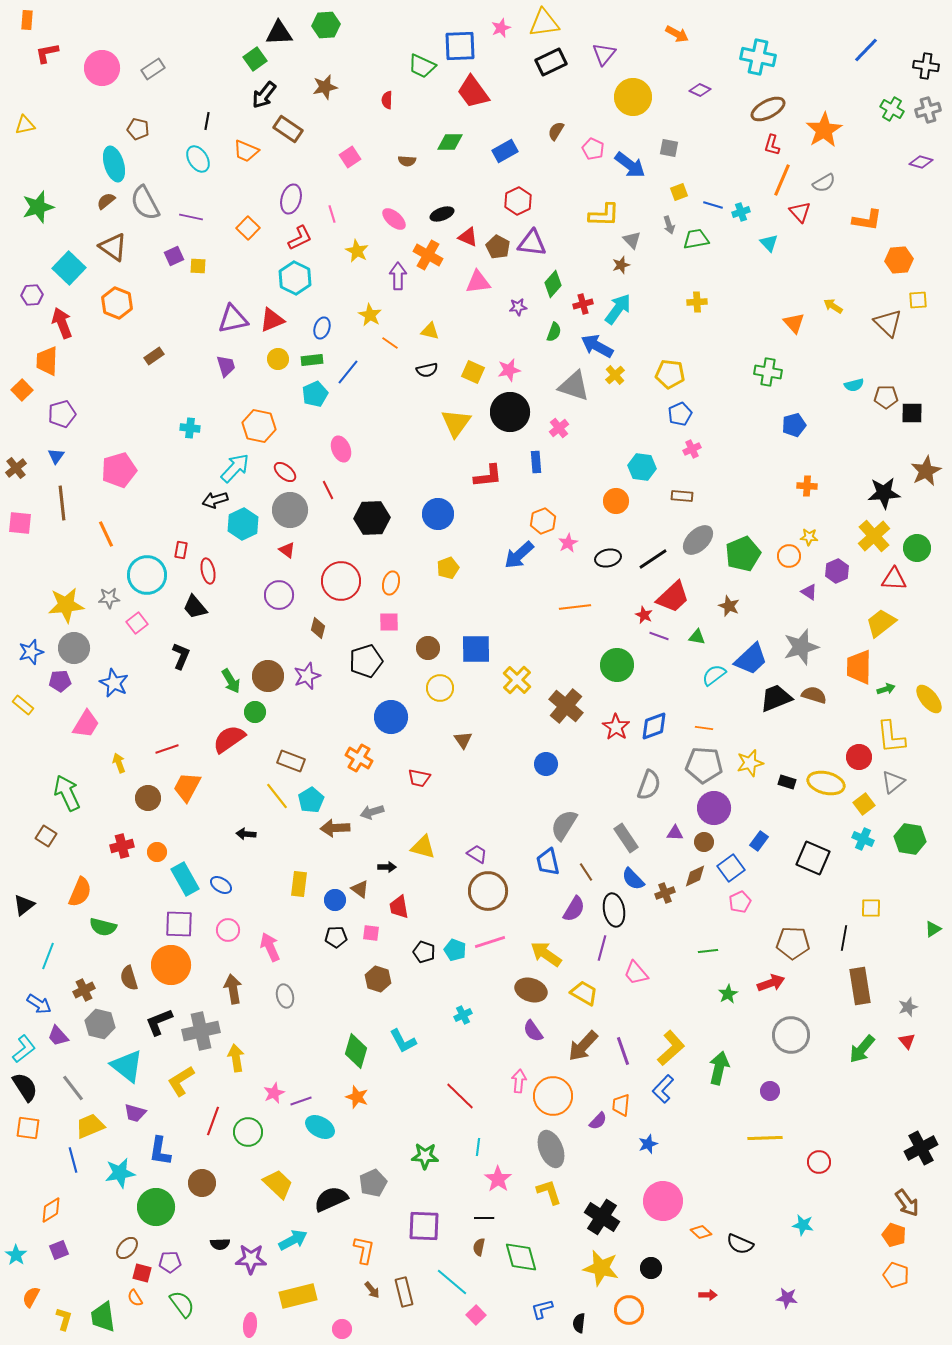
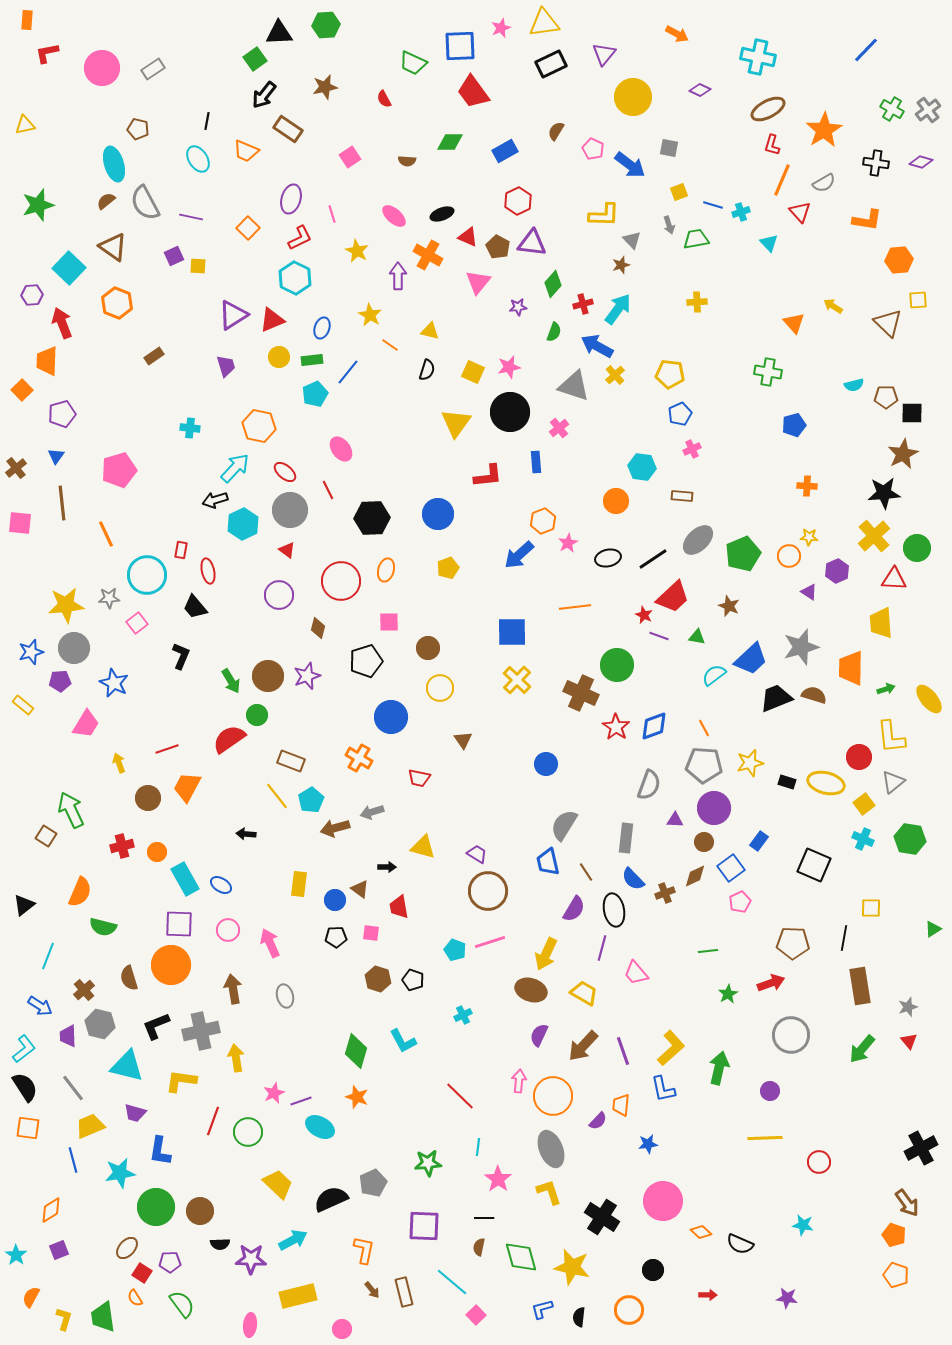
black rectangle at (551, 62): moved 2 px down
green trapezoid at (422, 66): moved 9 px left, 3 px up
black cross at (926, 66): moved 50 px left, 97 px down
red semicircle at (387, 100): moved 3 px left, 1 px up; rotated 30 degrees counterclockwise
gray cross at (928, 110): rotated 20 degrees counterclockwise
green star at (38, 207): moved 2 px up
pink ellipse at (394, 219): moved 3 px up
pink triangle at (478, 282): rotated 44 degrees counterclockwise
purple triangle at (233, 319): moved 4 px up; rotated 20 degrees counterclockwise
orange line at (390, 343): moved 2 px down
yellow circle at (278, 359): moved 1 px right, 2 px up
black semicircle at (427, 370): rotated 60 degrees counterclockwise
pink star at (509, 370): moved 3 px up
pink ellipse at (341, 449): rotated 15 degrees counterclockwise
brown star at (926, 471): moved 23 px left, 17 px up
orange ellipse at (391, 583): moved 5 px left, 13 px up
yellow trapezoid at (881, 623): rotated 56 degrees counterclockwise
blue square at (476, 649): moved 36 px right, 17 px up
orange trapezoid at (859, 667): moved 8 px left, 1 px down
brown cross at (566, 706): moved 15 px right, 13 px up; rotated 16 degrees counterclockwise
green circle at (255, 712): moved 2 px right, 3 px down
orange line at (704, 728): rotated 54 degrees clockwise
green arrow at (67, 793): moved 4 px right, 17 px down
brown arrow at (335, 828): rotated 12 degrees counterclockwise
purple triangle at (675, 833): moved 13 px up
gray rectangle at (626, 838): rotated 40 degrees clockwise
black square at (813, 858): moved 1 px right, 7 px down
pink arrow at (270, 947): moved 4 px up
black pentagon at (424, 952): moved 11 px left, 28 px down
yellow arrow at (546, 954): rotated 100 degrees counterclockwise
brown cross at (84, 990): rotated 15 degrees counterclockwise
blue arrow at (39, 1004): moved 1 px right, 2 px down
black L-shape at (159, 1022): moved 3 px left, 4 px down
purple semicircle at (533, 1031): moved 6 px right, 4 px down; rotated 60 degrees clockwise
purple trapezoid at (58, 1036): moved 10 px right; rotated 40 degrees clockwise
red triangle at (907, 1041): moved 2 px right
cyan triangle at (127, 1066): rotated 24 degrees counterclockwise
yellow L-shape at (181, 1081): rotated 40 degrees clockwise
blue L-shape at (663, 1089): rotated 56 degrees counterclockwise
blue star at (648, 1144): rotated 12 degrees clockwise
green star at (425, 1156): moved 3 px right, 7 px down; rotated 8 degrees counterclockwise
brown circle at (202, 1183): moved 2 px left, 28 px down
yellow star at (601, 1268): moved 29 px left, 1 px up
black circle at (651, 1268): moved 2 px right, 2 px down
red square at (142, 1273): rotated 18 degrees clockwise
black semicircle at (579, 1323): moved 6 px up
